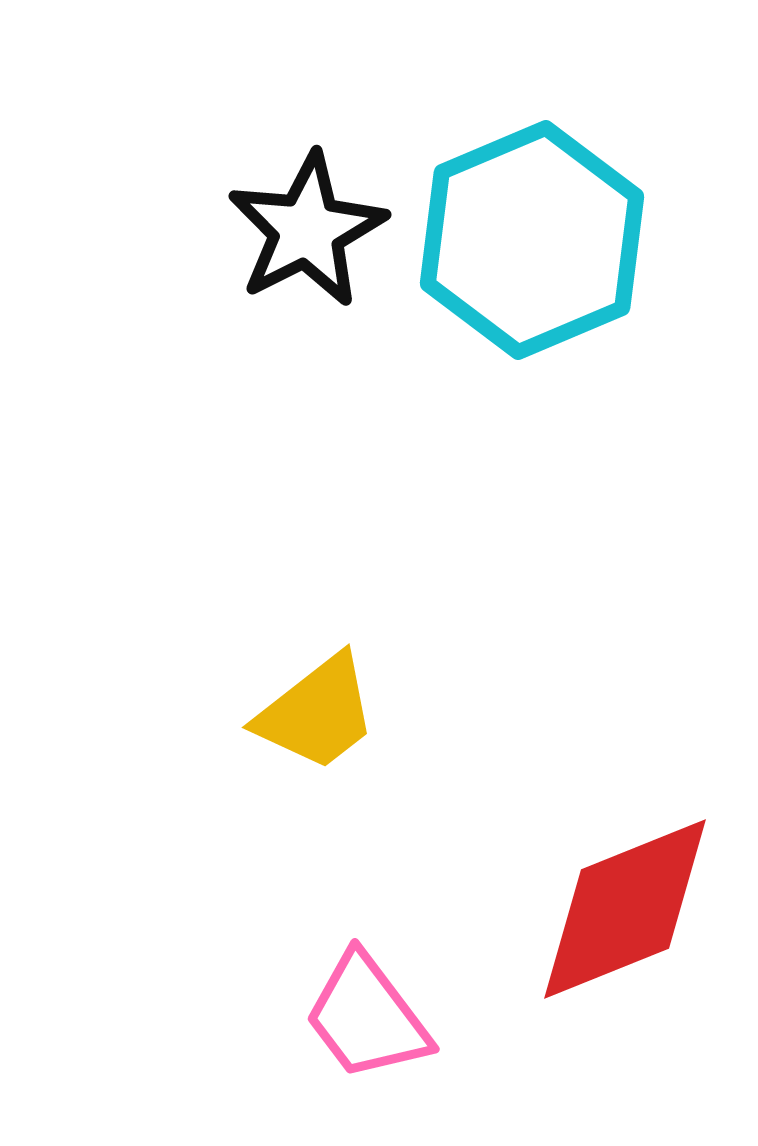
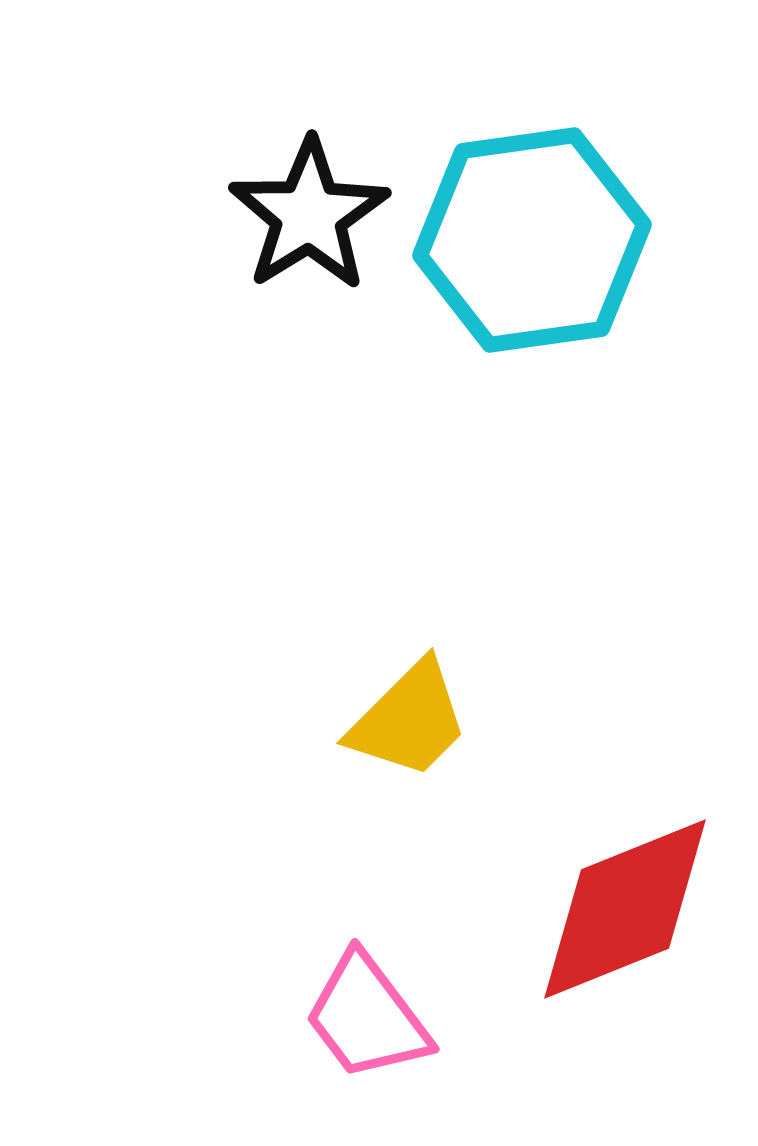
black star: moved 2 px right, 15 px up; rotated 5 degrees counterclockwise
cyan hexagon: rotated 15 degrees clockwise
yellow trapezoid: moved 92 px right, 7 px down; rotated 7 degrees counterclockwise
